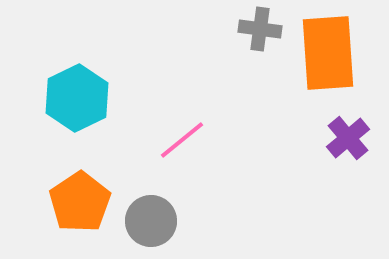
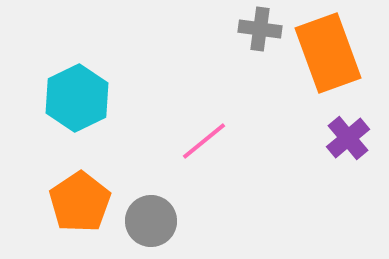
orange rectangle: rotated 16 degrees counterclockwise
pink line: moved 22 px right, 1 px down
